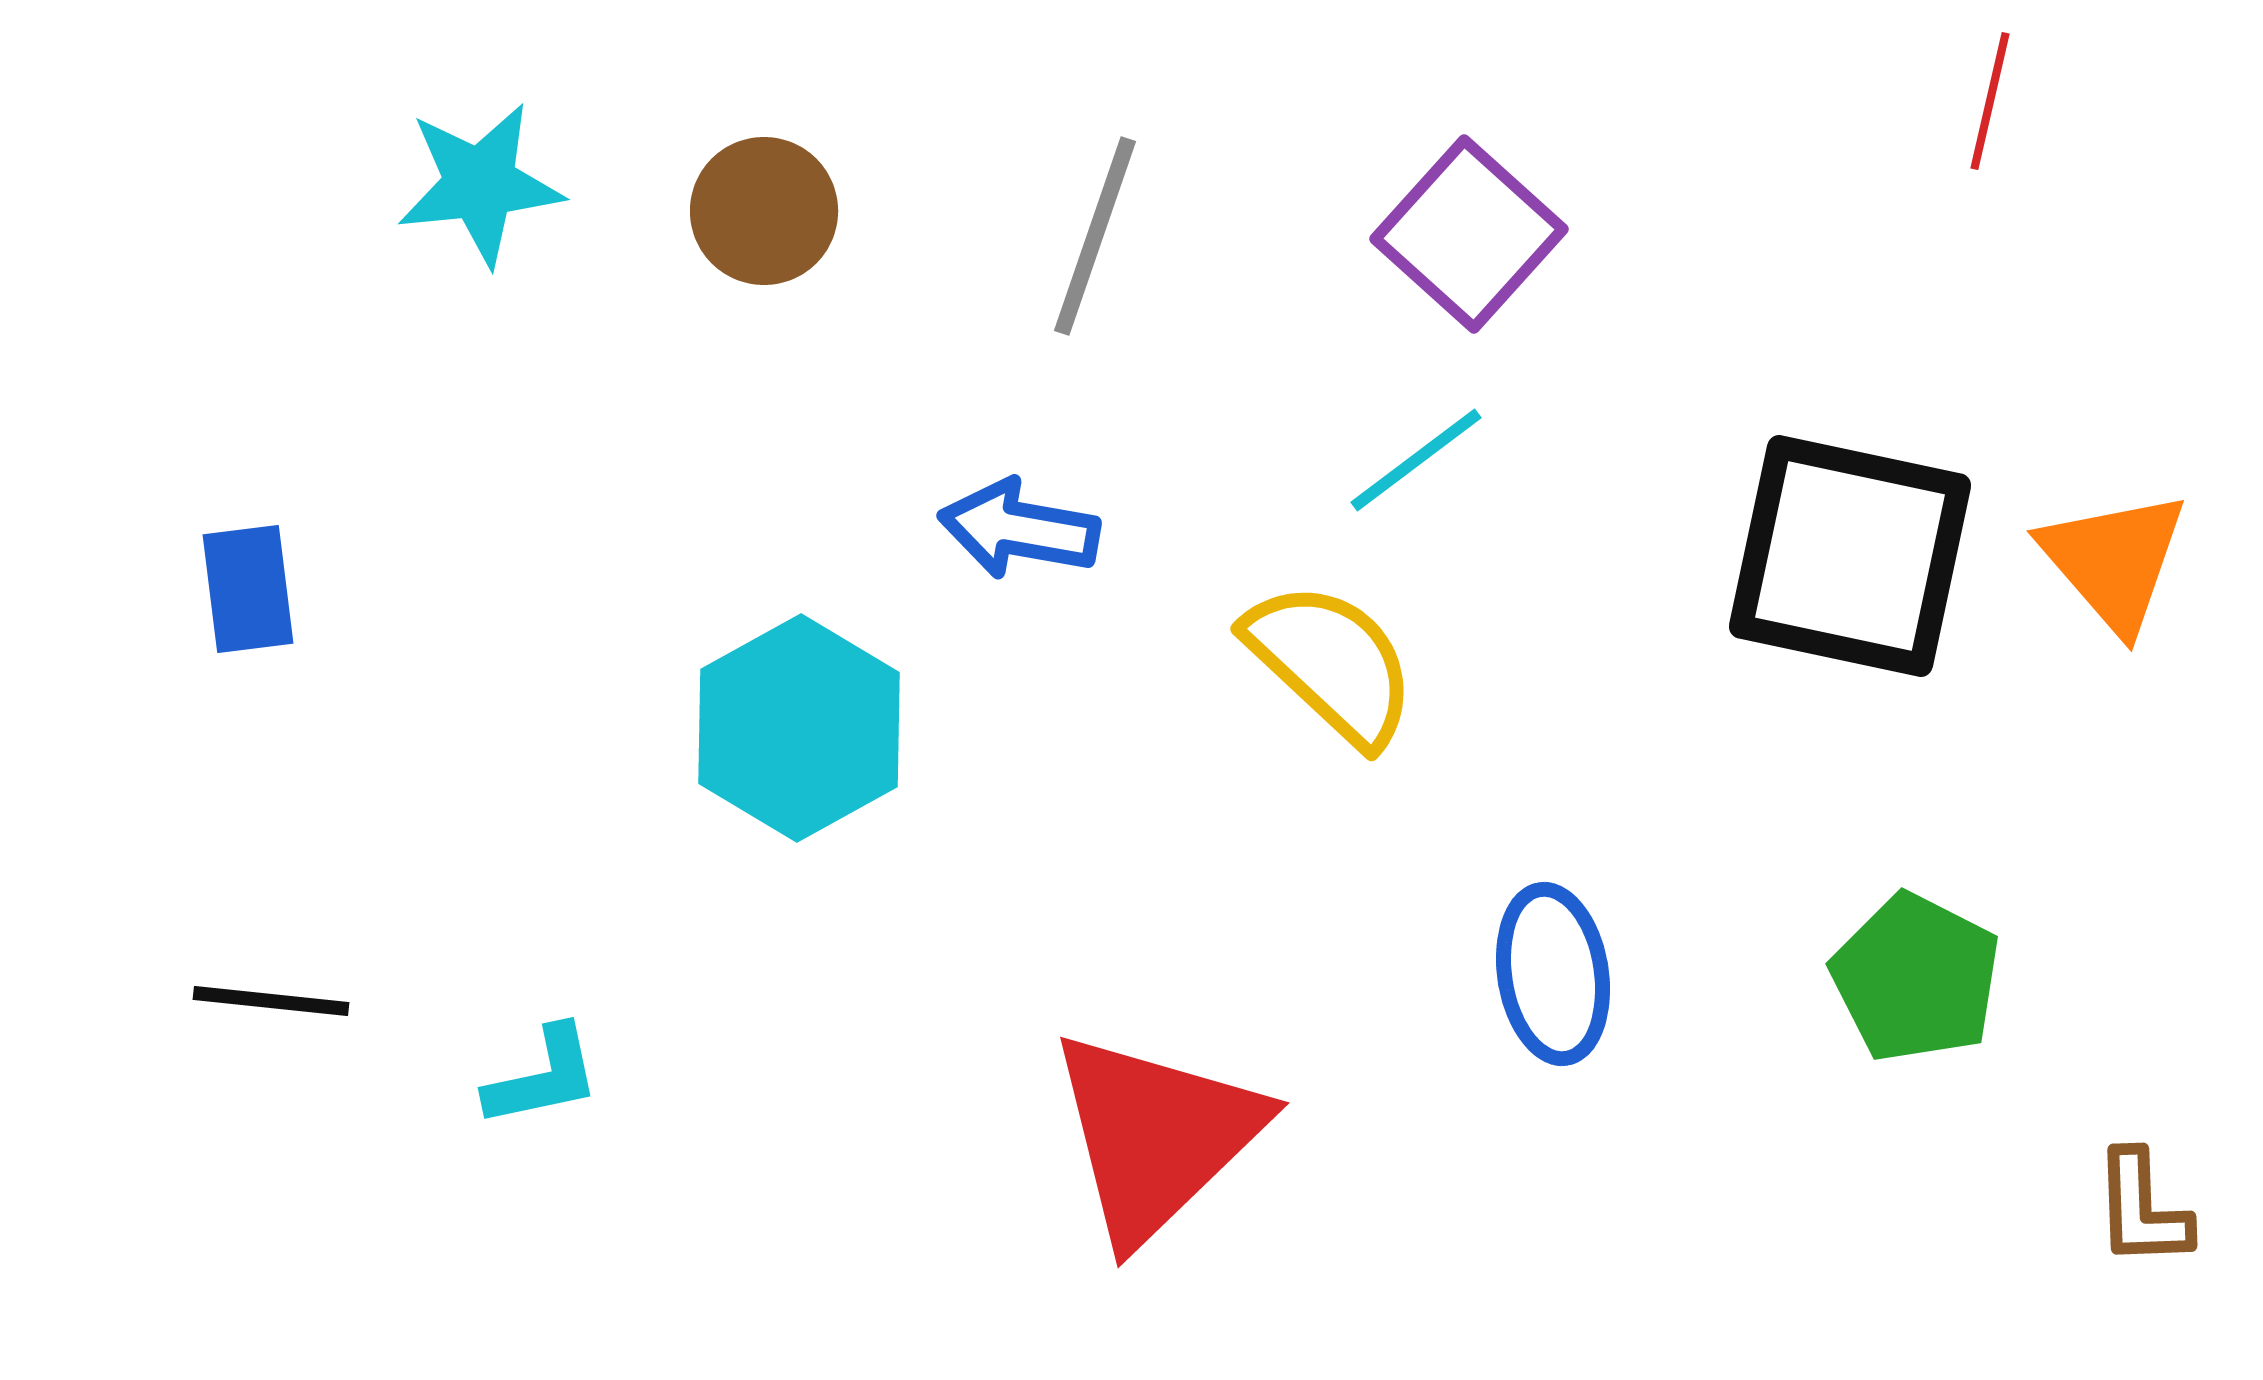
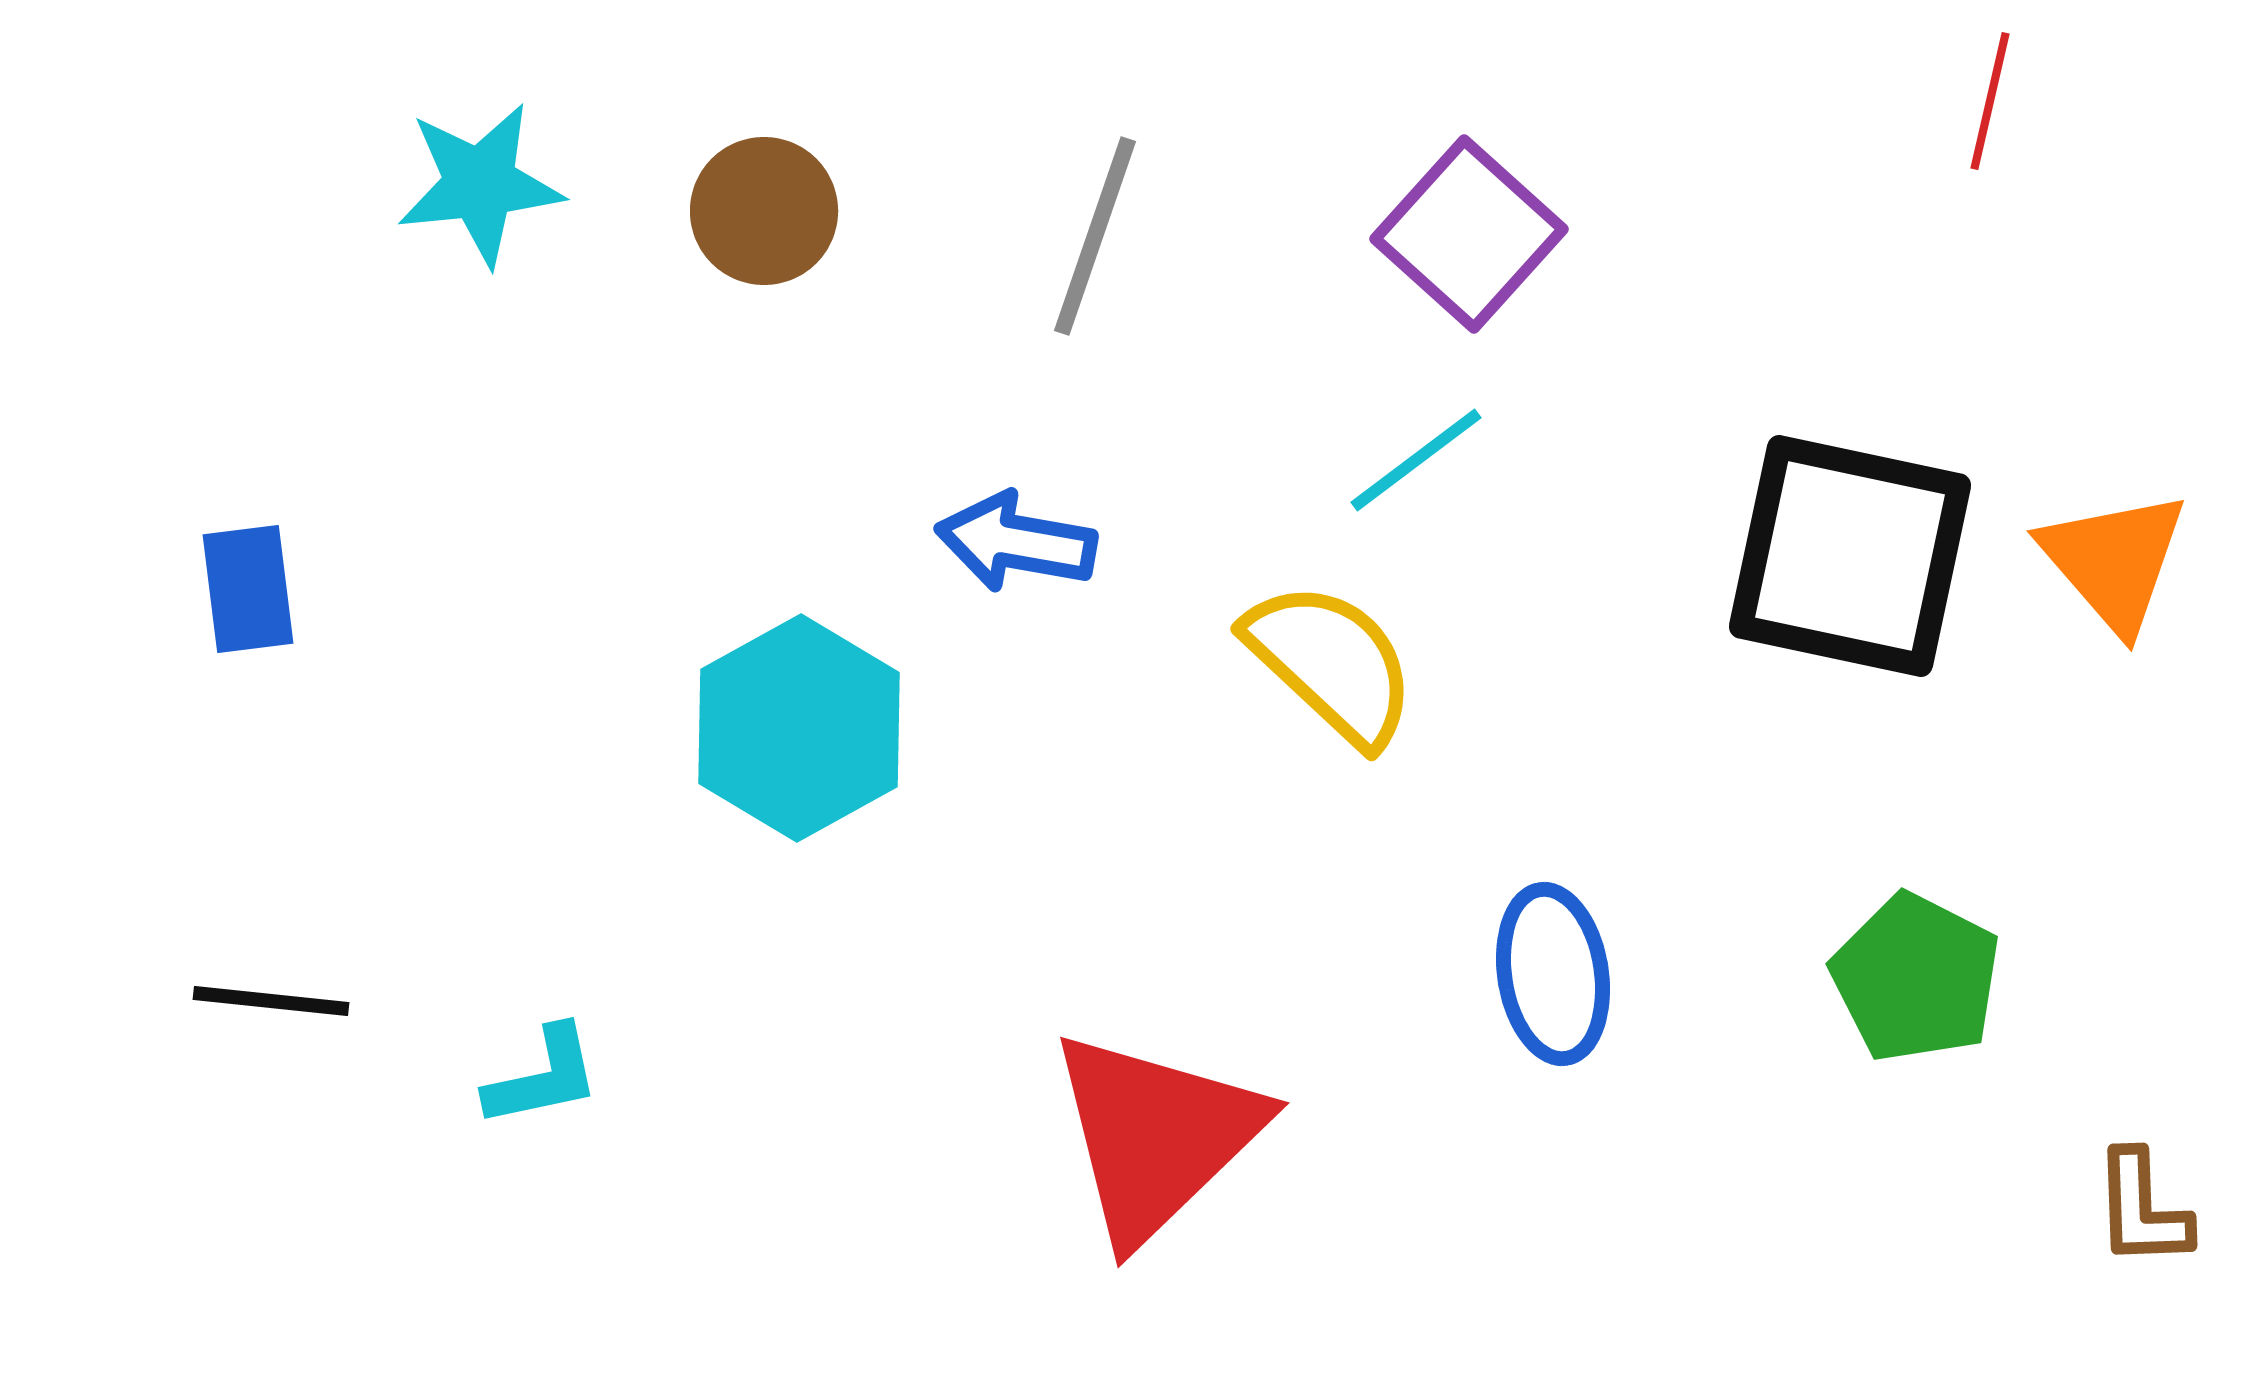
blue arrow: moved 3 px left, 13 px down
